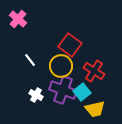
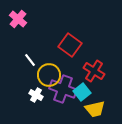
yellow circle: moved 12 px left, 9 px down
purple cross: moved 1 px up
